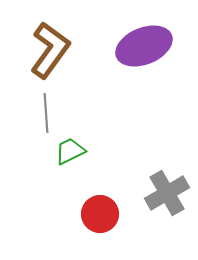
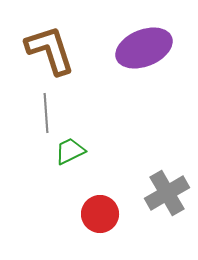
purple ellipse: moved 2 px down
brown L-shape: rotated 54 degrees counterclockwise
